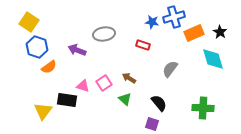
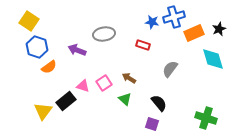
yellow square: moved 1 px up
black star: moved 1 px left, 3 px up; rotated 16 degrees clockwise
black rectangle: moved 1 px left, 1 px down; rotated 48 degrees counterclockwise
green cross: moved 3 px right, 10 px down; rotated 15 degrees clockwise
